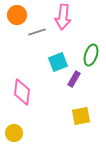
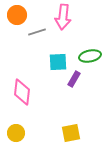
green ellipse: moved 1 px left, 1 px down; rotated 60 degrees clockwise
cyan square: rotated 18 degrees clockwise
yellow square: moved 10 px left, 17 px down
yellow circle: moved 2 px right
